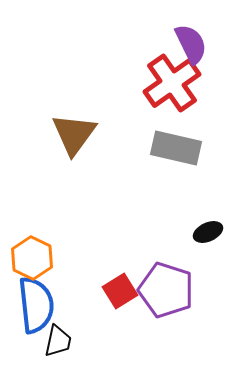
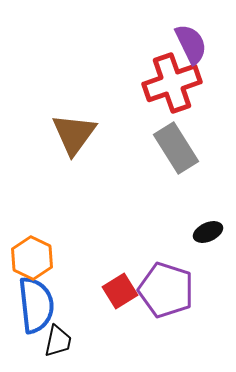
red cross: rotated 16 degrees clockwise
gray rectangle: rotated 45 degrees clockwise
